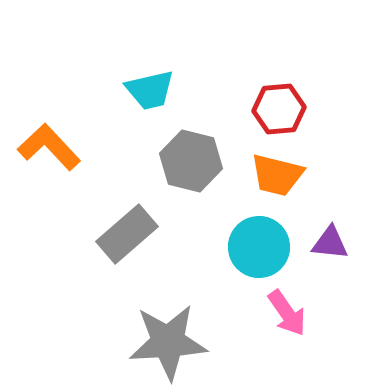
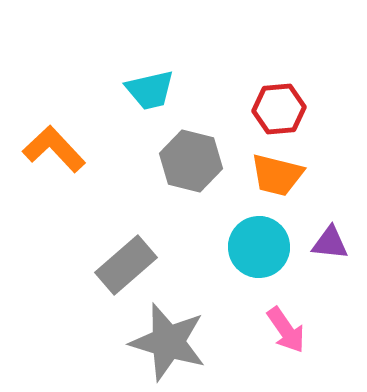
orange L-shape: moved 5 px right, 2 px down
gray rectangle: moved 1 px left, 31 px down
pink arrow: moved 1 px left, 17 px down
gray star: rotated 20 degrees clockwise
